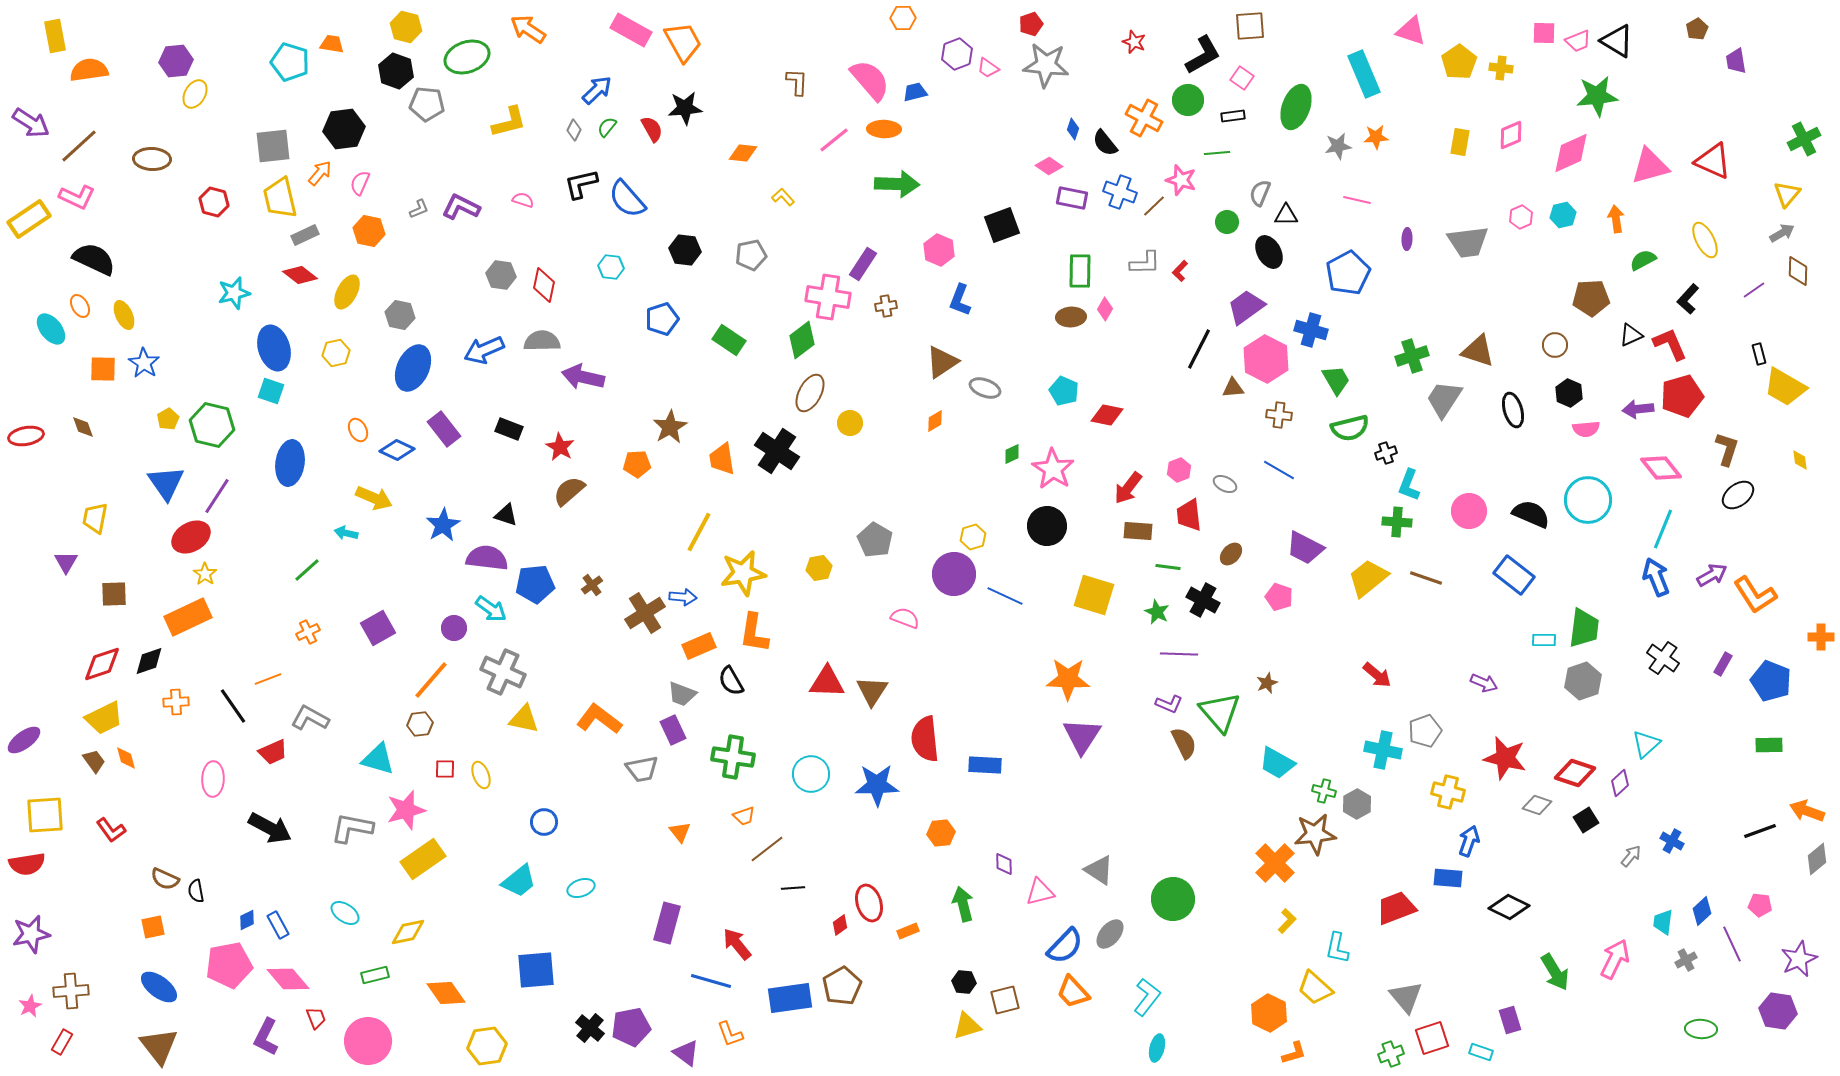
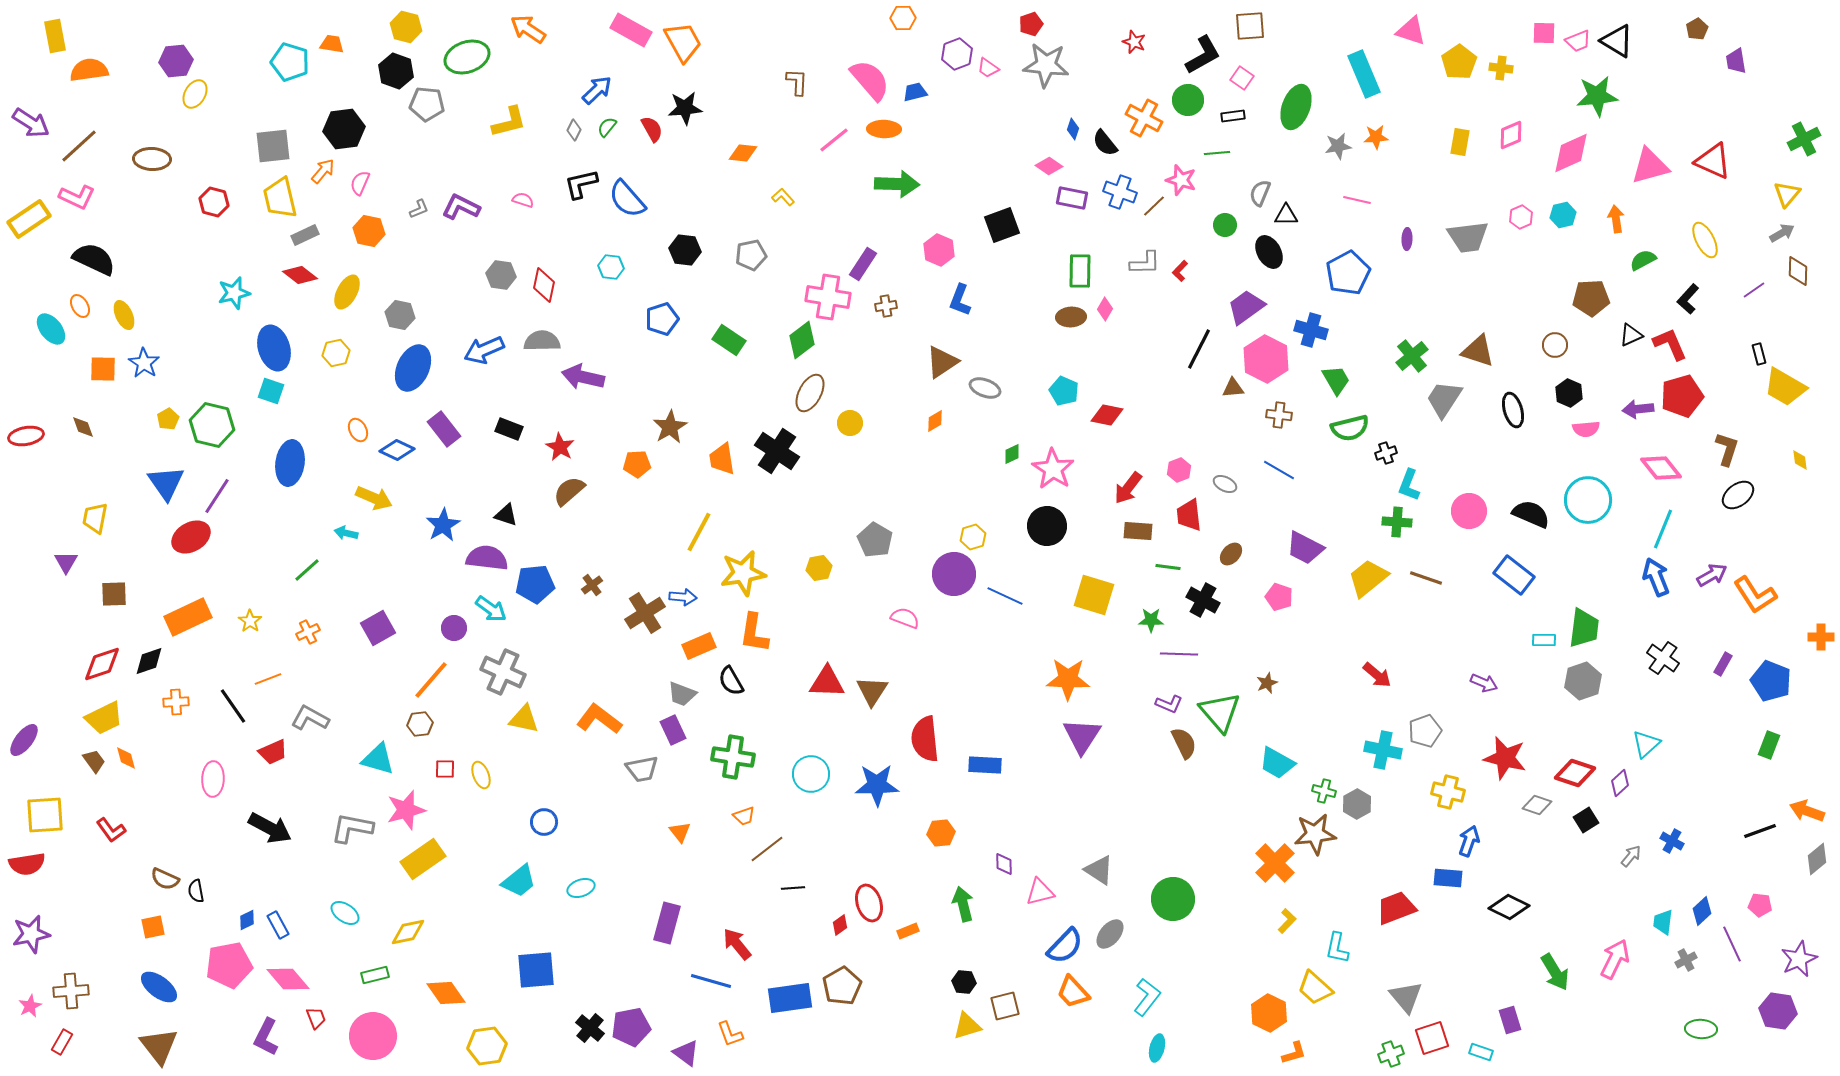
orange arrow at (320, 173): moved 3 px right, 2 px up
green circle at (1227, 222): moved 2 px left, 3 px down
gray trapezoid at (1468, 242): moved 5 px up
green cross at (1412, 356): rotated 20 degrees counterclockwise
yellow star at (205, 574): moved 45 px right, 47 px down
green star at (1157, 612): moved 6 px left, 8 px down; rotated 25 degrees counterclockwise
purple ellipse at (24, 740): rotated 16 degrees counterclockwise
green rectangle at (1769, 745): rotated 68 degrees counterclockwise
brown square at (1005, 1000): moved 6 px down
pink circle at (368, 1041): moved 5 px right, 5 px up
